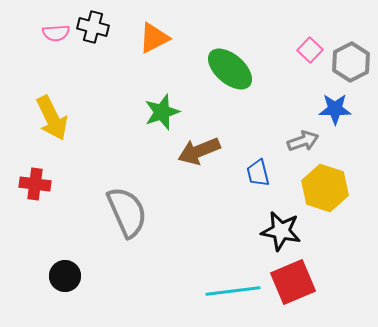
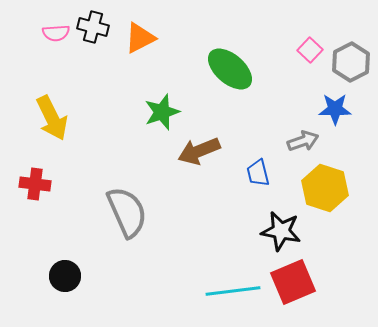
orange triangle: moved 14 px left
